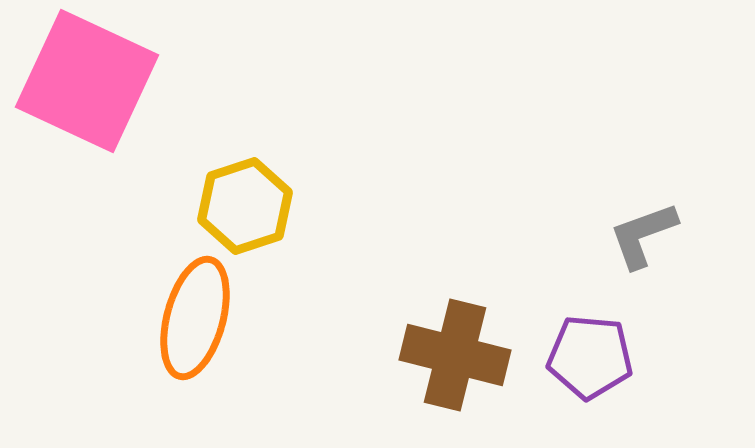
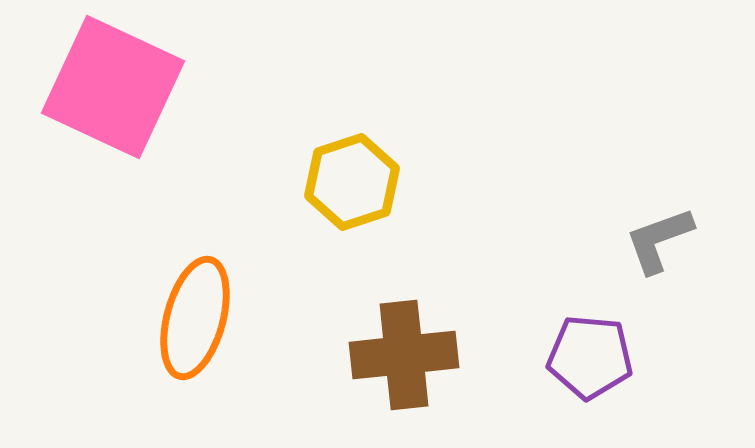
pink square: moved 26 px right, 6 px down
yellow hexagon: moved 107 px right, 24 px up
gray L-shape: moved 16 px right, 5 px down
brown cross: moved 51 px left; rotated 20 degrees counterclockwise
